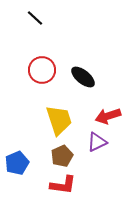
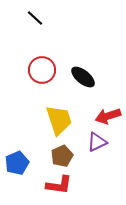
red L-shape: moved 4 px left
